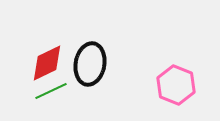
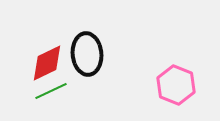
black ellipse: moved 3 px left, 10 px up; rotated 15 degrees counterclockwise
